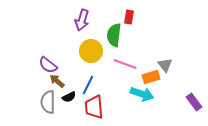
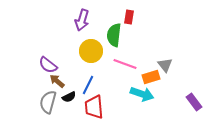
gray semicircle: rotated 15 degrees clockwise
